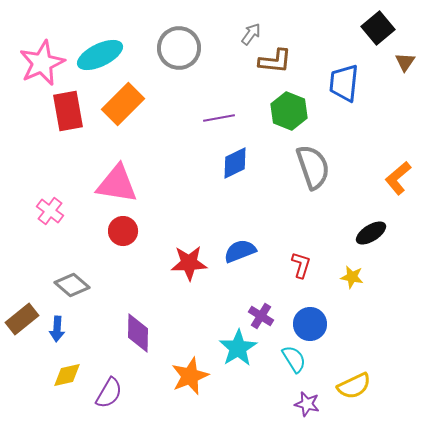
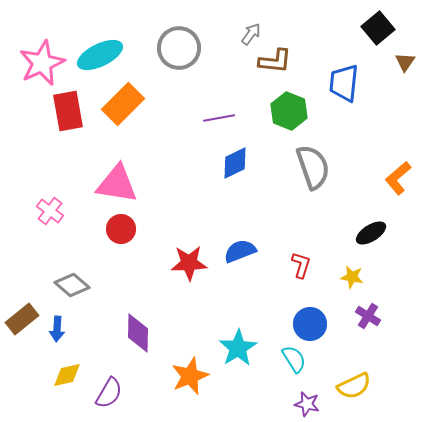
red circle: moved 2 px left, 2 px up
purple cross: moved 107 px right
